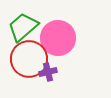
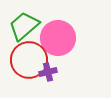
green trapezoid: moved 1 px right, 1 px up
red circle: moved 1 px down
